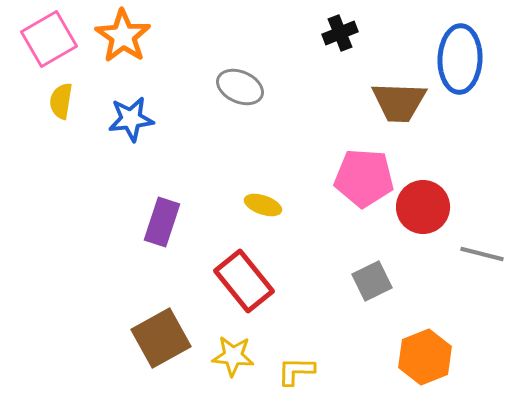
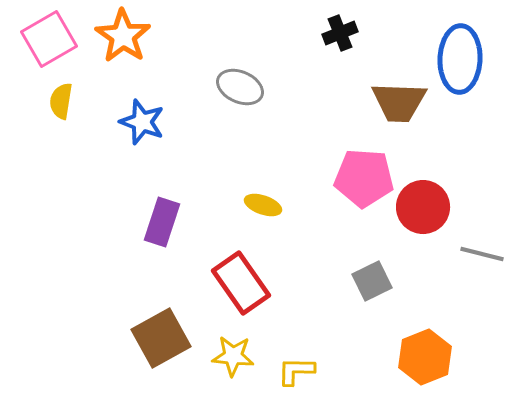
blue star: moved 11 px right, 3 px down; rotated 27 degrees clockwise
red rectangle: moved 3 px left, 2 px down; rotated 4 degrees clockwise
